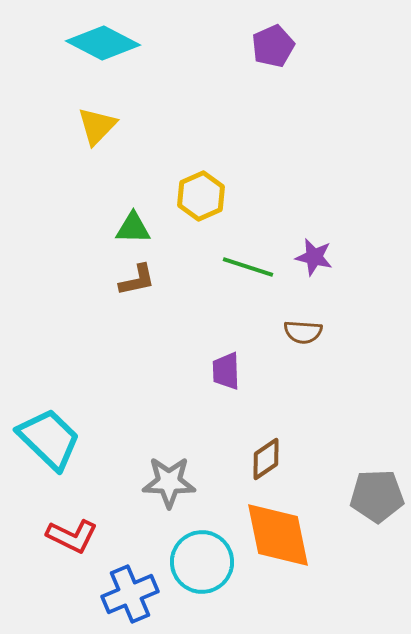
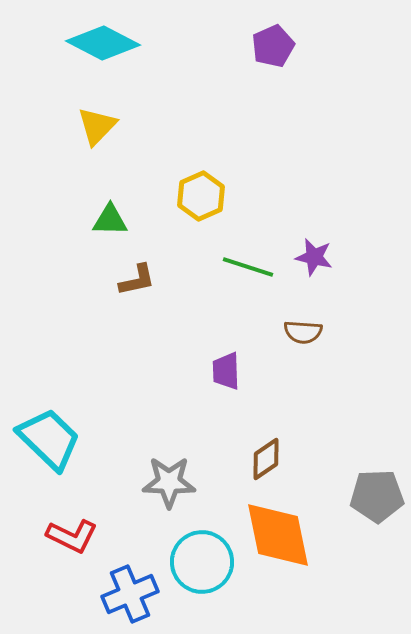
green triangle: moved 23 px left, 8 px up
